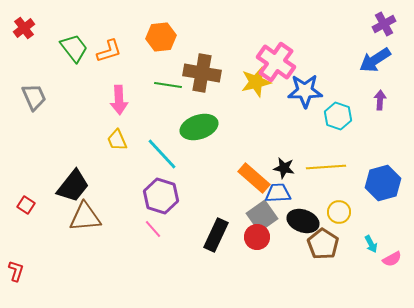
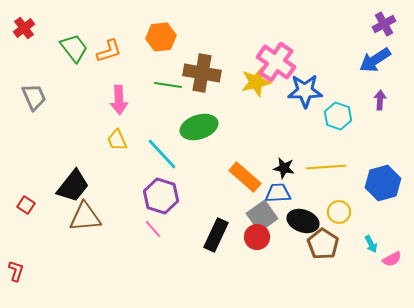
orange rectangle: moved 9 px left, 1 px up
